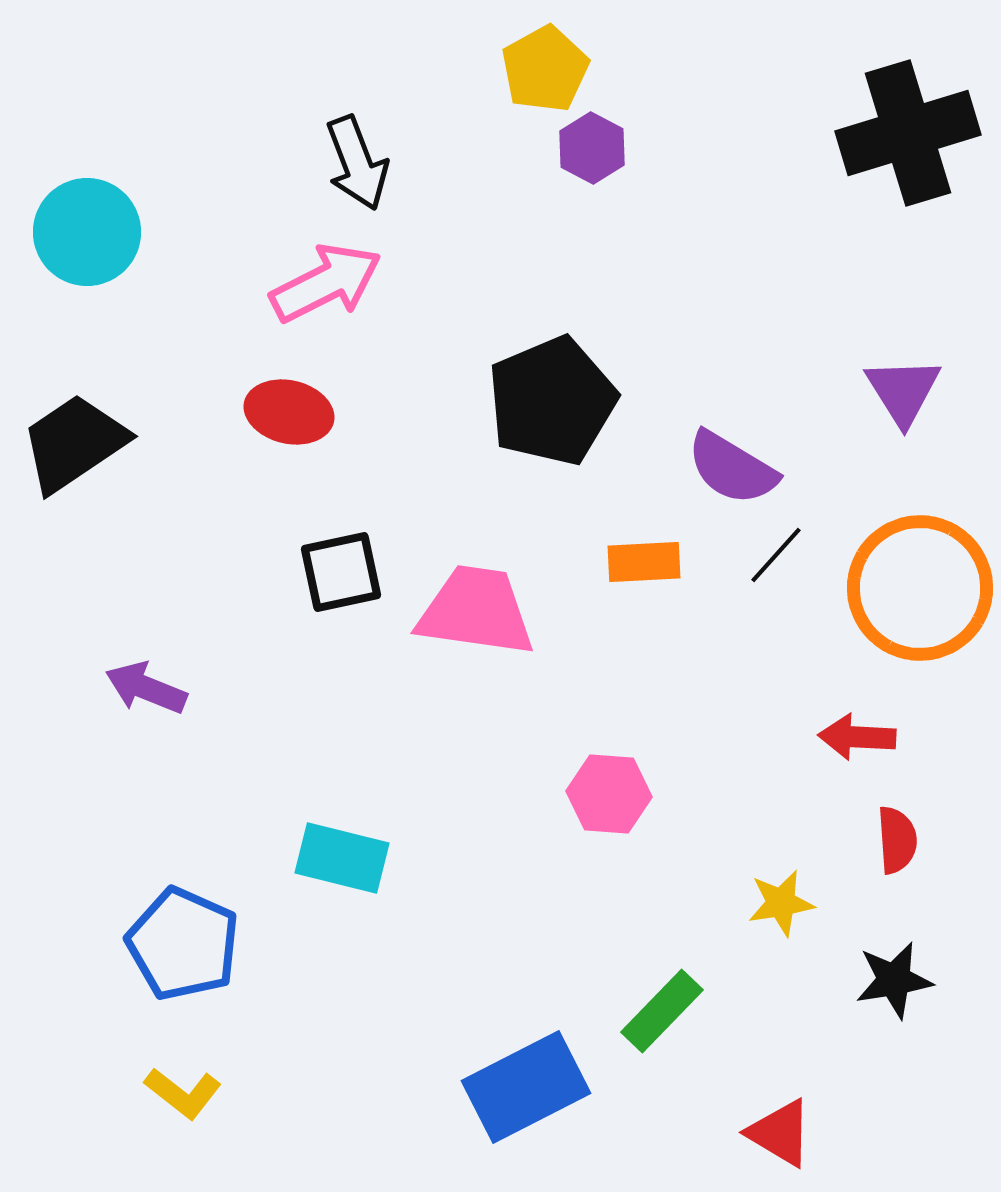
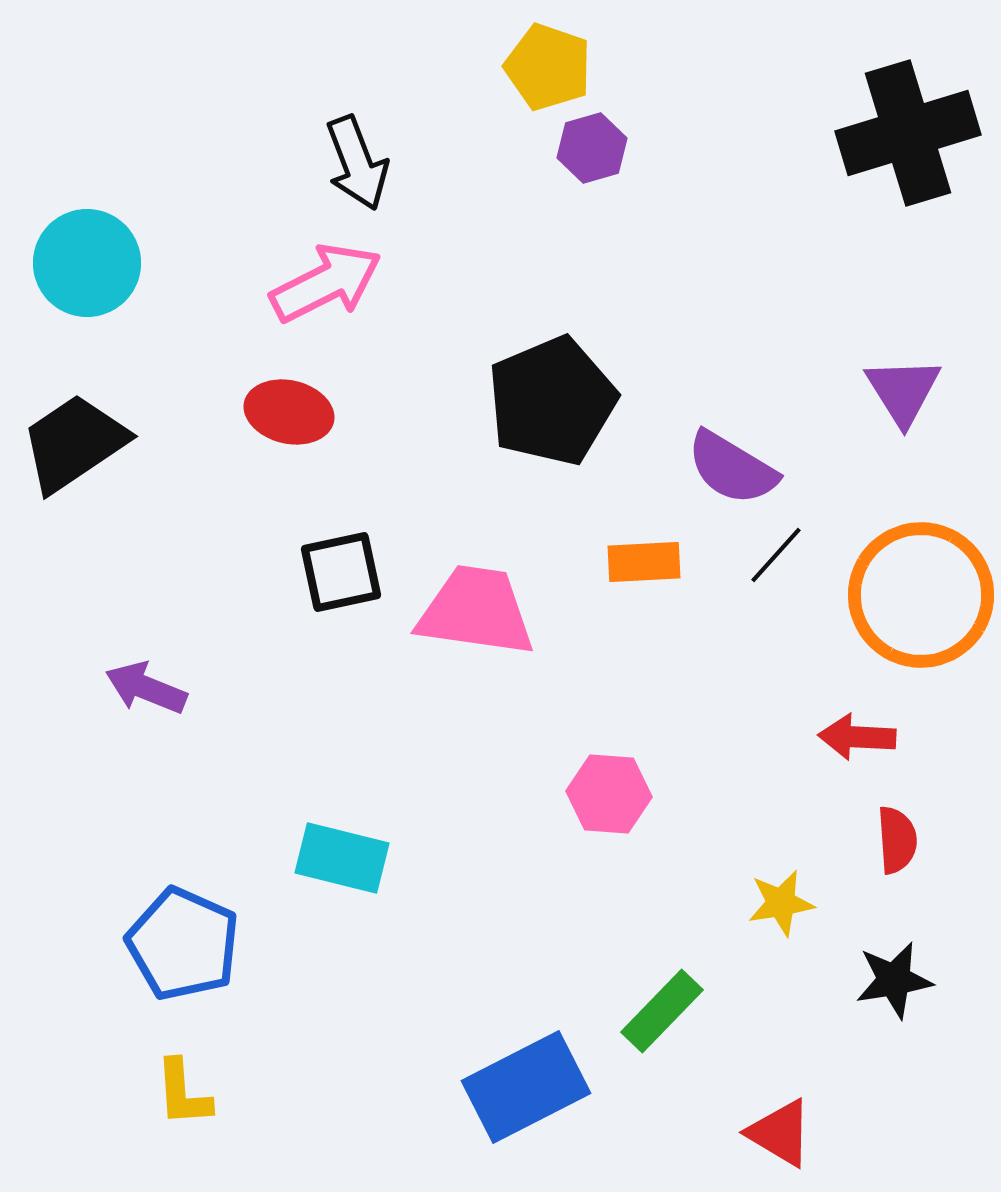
yellow pentagon: moved 3 px right, 2 px up; rotated 24 degrees counterclockwise
purple hexagon: rotated 16 degrees clockwise
cyan circle: moved 31 px down
orange circle: moved 1 px right, 7 px down
yellow L-shape: rotated 48 degrees clockwise
